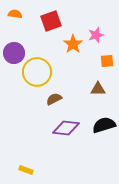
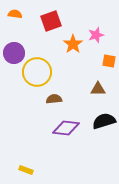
orange square: moved 2 px right; rotated 16 degrees clockwise
brown semicircle: rotated 21 degrees clockwise
black semicircle: moved 4 px up
